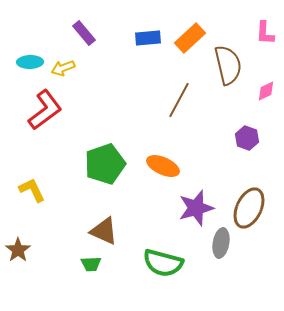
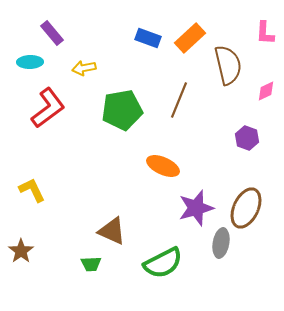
purple rectangle: moved 32 px left
blue rectangle: rotated 25 degrees clockwise
yellow arrow: moved 21 px right; rotated 10 degrees clockwise
brown line: rotated 6 degrees counterclockwise
red L-shape: moved 3 px right, 2 px up
green pentagon: moved 17 px right, 54 px up; rotated 9 degrees clockwise
brown ellipse: moved 3 px left
brown triangle: moved 8 px right
brown star: moved 3 px right, 1 px down
green semicircle: rotated 42 degrees counterclockwise
